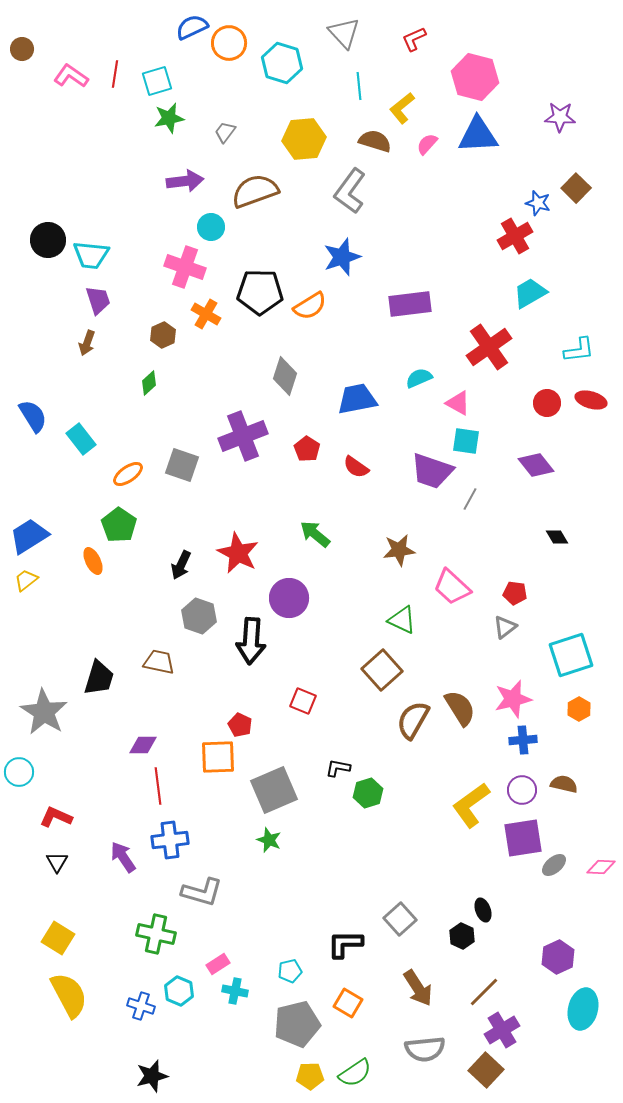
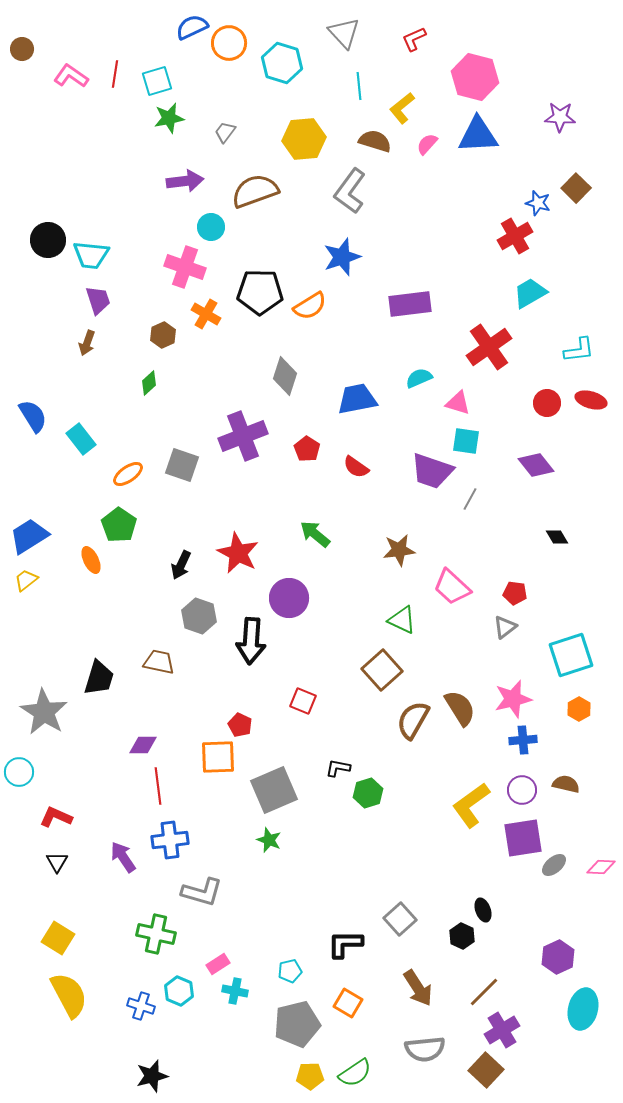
pink triangle at (458, 403): rotated 12 degrees counterclockwise
orange ellipse at (93, 561): moved 2 px left, 1 px up
brown semicircle at (564, 784): moved 2 px right
